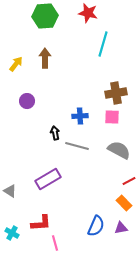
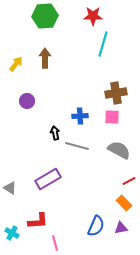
red star: moved 5 px right, 3 px down; rotated 12 degrees counterclockwise
gray triangle: moved 3 px up
red L-shape: moved 3 px left, 2 px up
